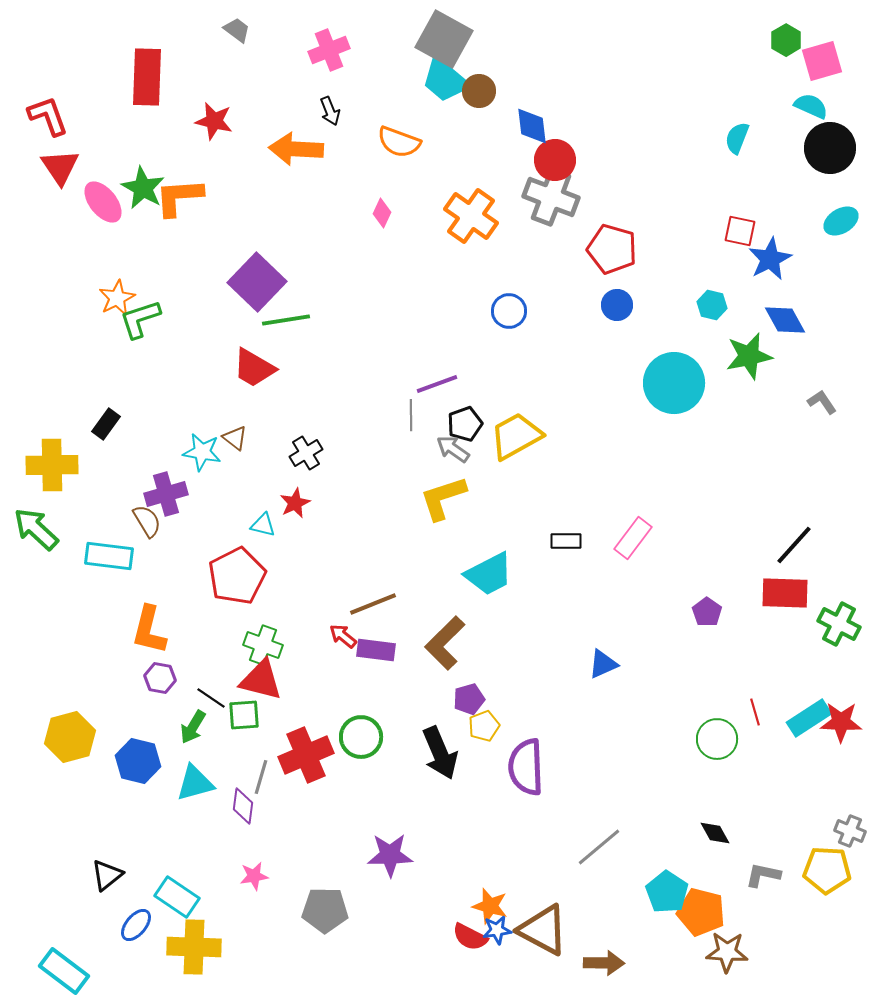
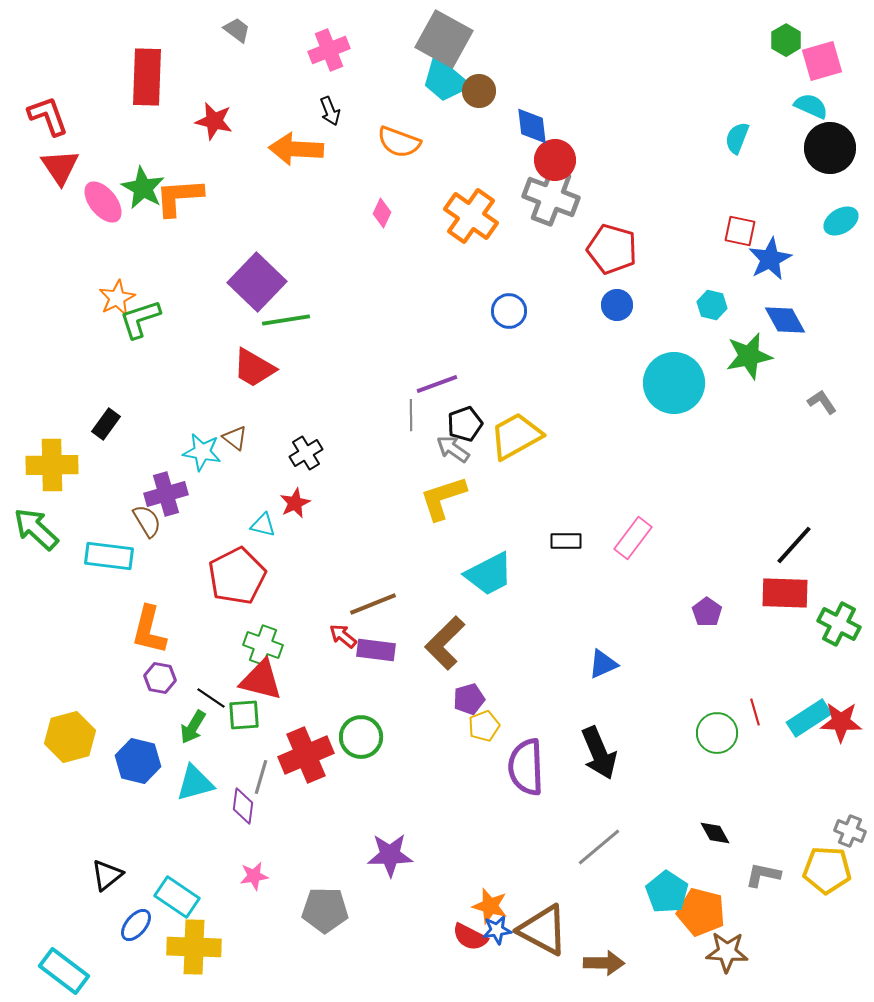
green circle at (717, 739): moved 6 px up
black arrow at (440, 753): moved 159 px right
